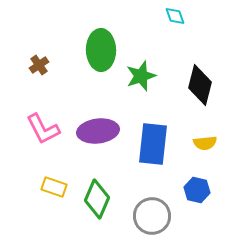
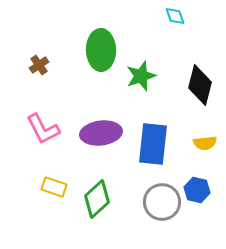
purple ellipse: moved 3 px right, 2 px down
green diamond: rotated 24 degrees clockwise
gray circle: moved 10 px right, 14 px up
